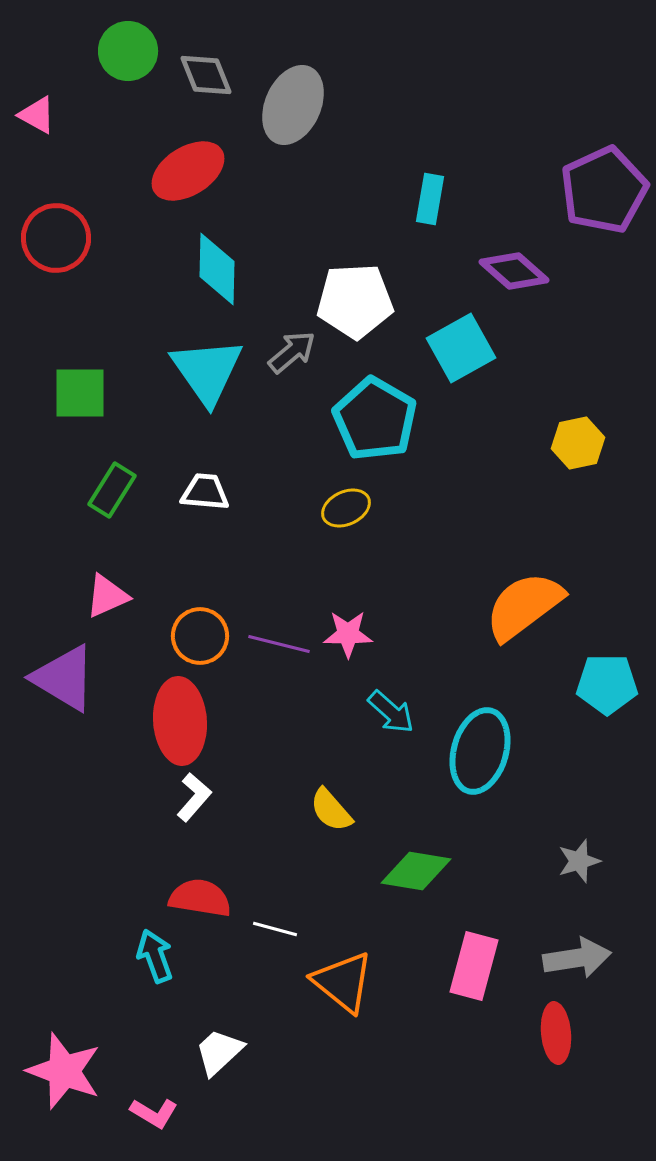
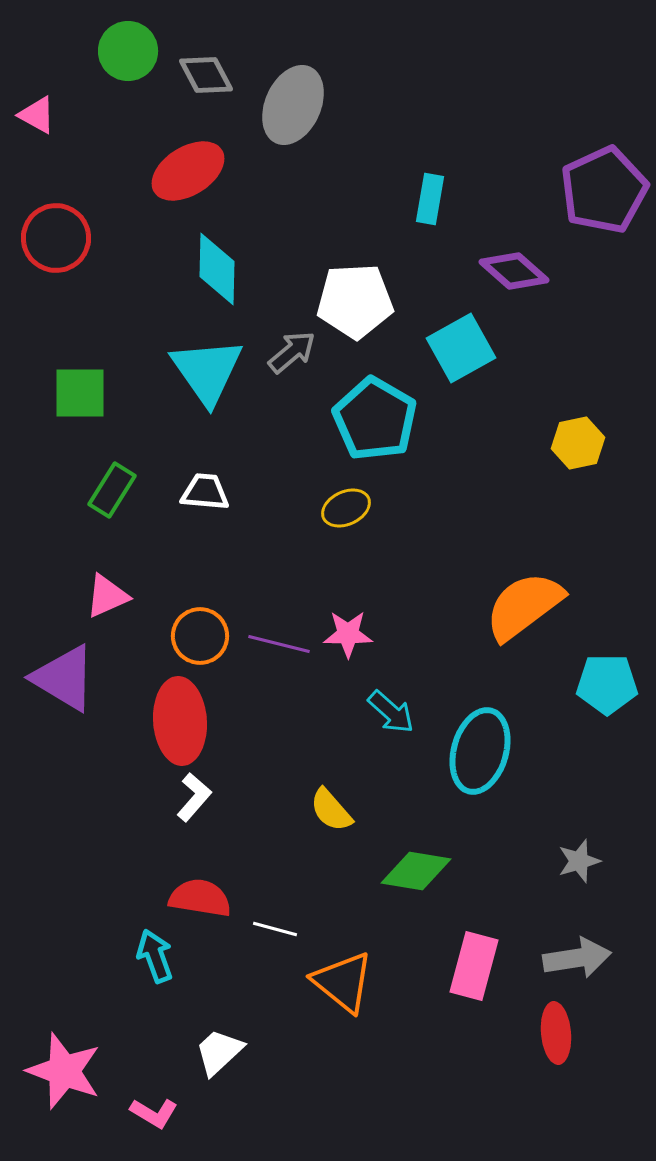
gray diamond at (206, 75): rotated 6 degrees counterclockwise
